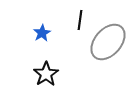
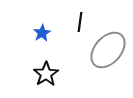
black line: moved 2 px down
gray ellipse: moved 8 px down
